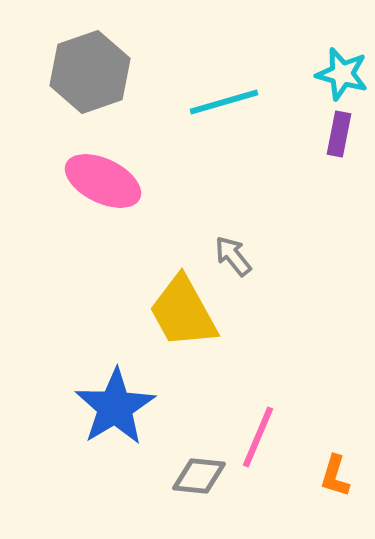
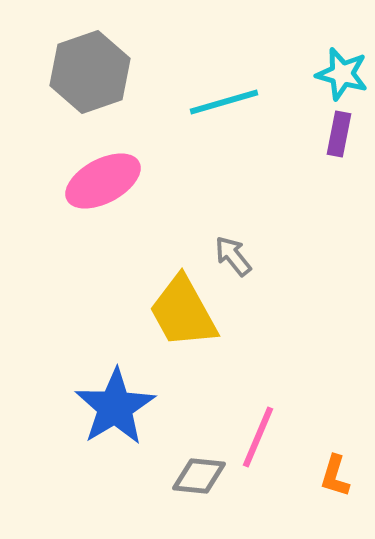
pink ellipse: rotated 54 degrees counterclockwise
